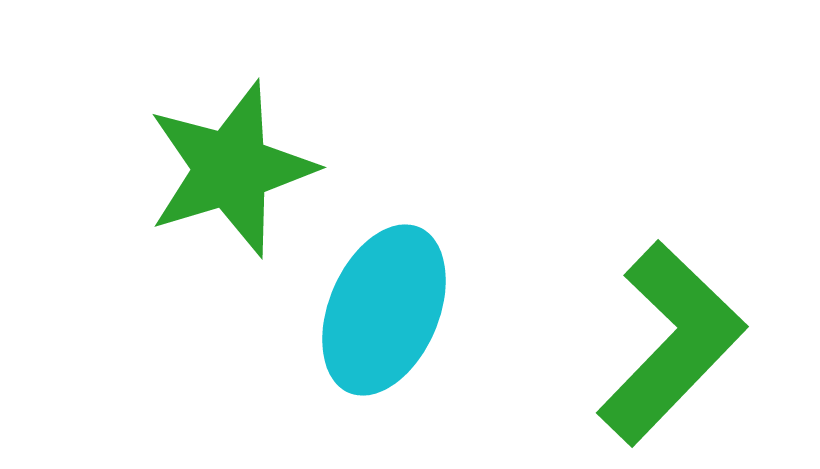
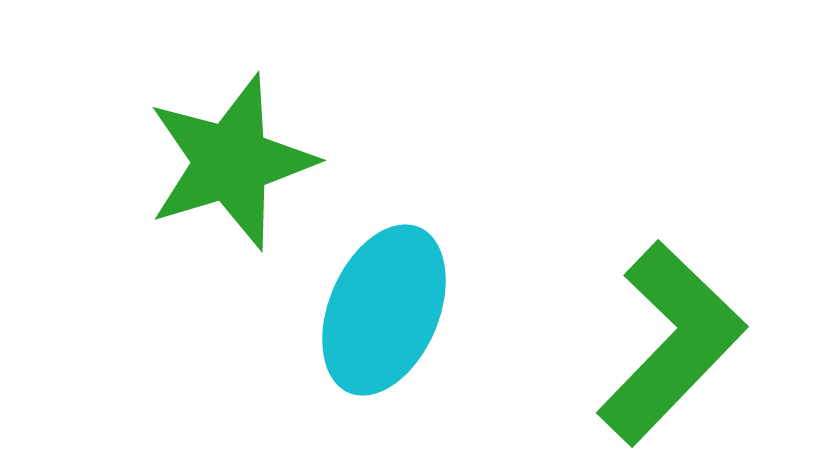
green star: moved 7 px up
